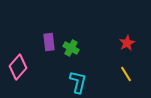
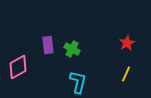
purple rectangle: moved 1 px left, 3 px down
green cross: moved 1 px right, 1 px down
pink diamond: rotated 20 degrees clockwise
yellow line: rotated 56 degrees clockwise
